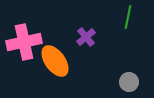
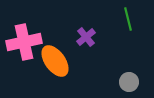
green line: moved 2 px down; rotated 25 degrees counterclockwise
